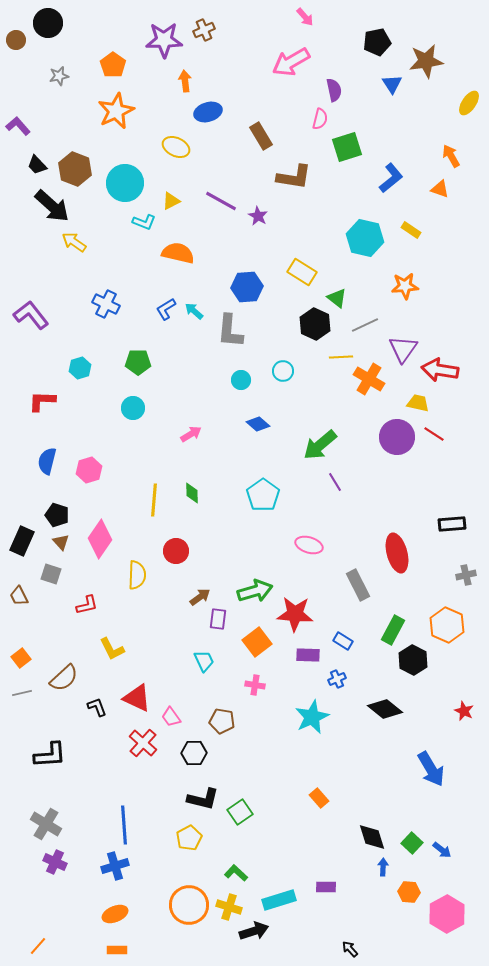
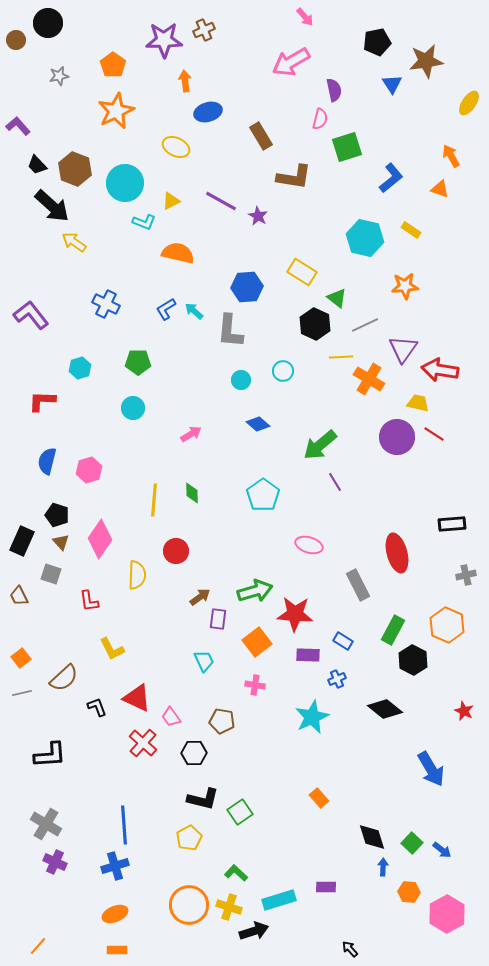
red L-shape at (87, 605): moved 2 px right, 4 px up; rotated 95 degrees clockwise
